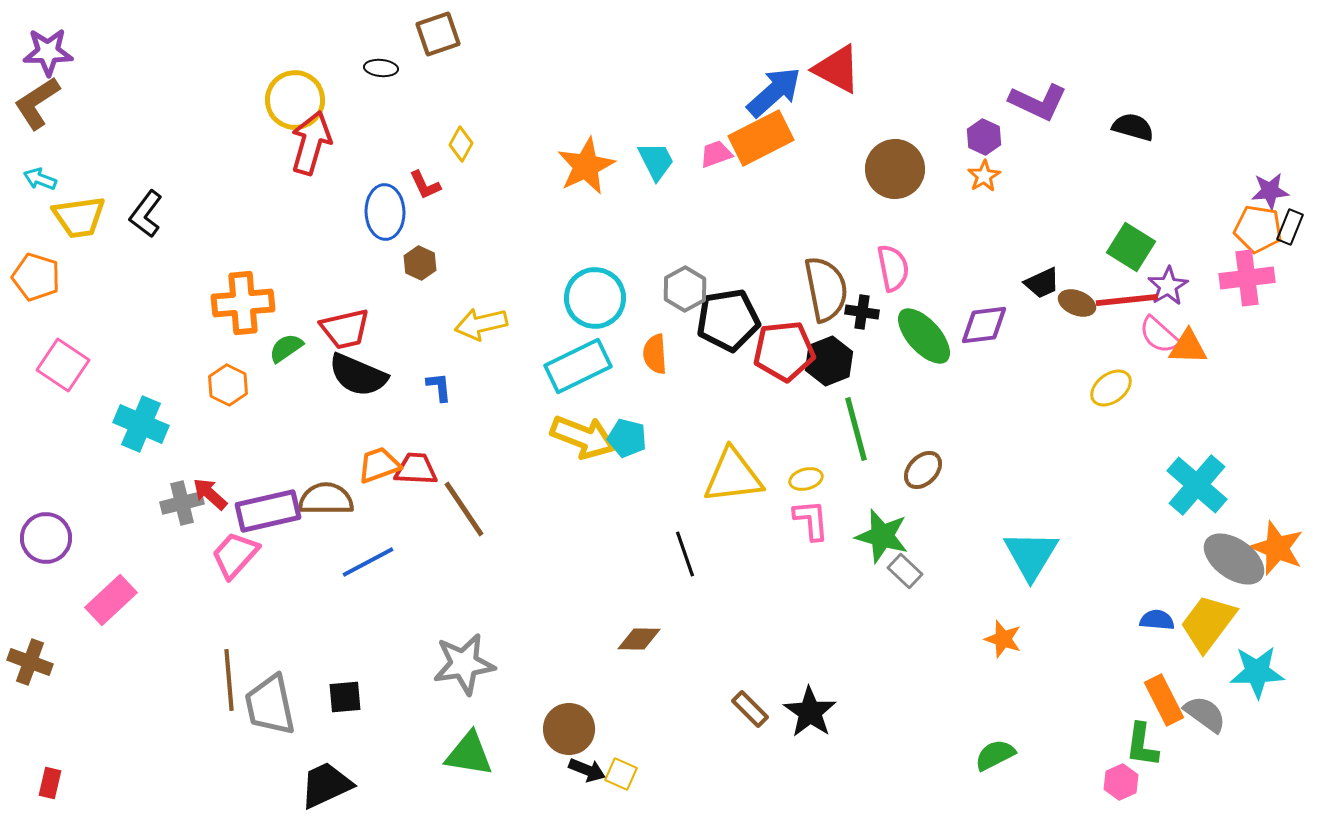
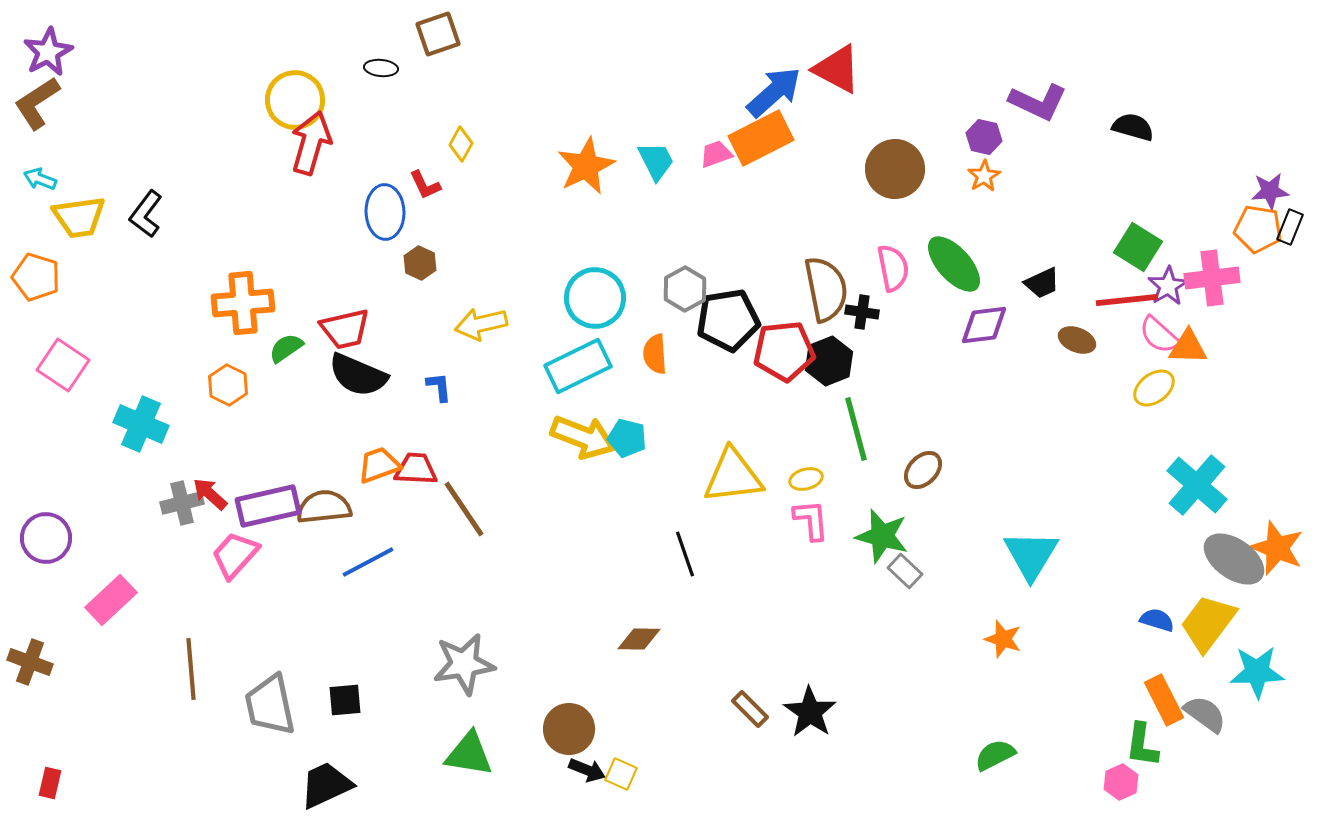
purple star at (48, 52): rotated 27 degrees counterclockwise
purple hexagon at (984, 137): rotated 12 degrees counterclockwise
green square at (1131, 247): moved 7 px right
pink cross at (1247, 278): moved 35 px left
brown ellipse at (1077, 303): moved 37 px down
green ellipse at (924, 336): moved 30 px right, 72 px up
yellow ellipse at (1111, 388): moved 43 px right
brown semicircle at (326, 499): moved 2 px left, 8 px down; rotated 6 degrees counterclockwise
purple rectangle at (268, 511): moved 5 px up
blue semicircle at (1157, 620): rotated 12 degrees clockwise
brown line at (229, 680): moved 38 px left, 11 px up
black square at (345, 697): moved 3 px down
